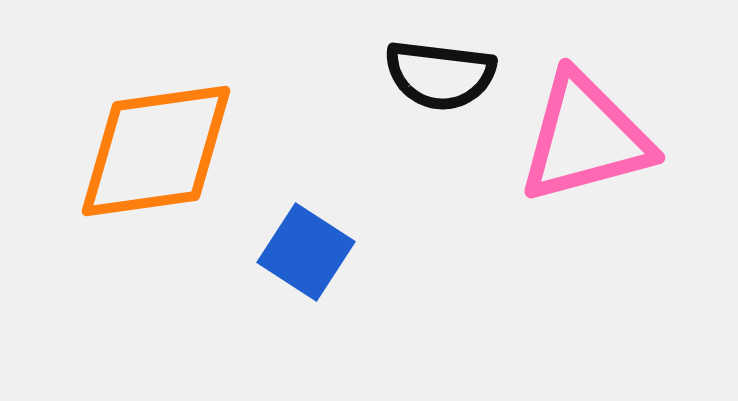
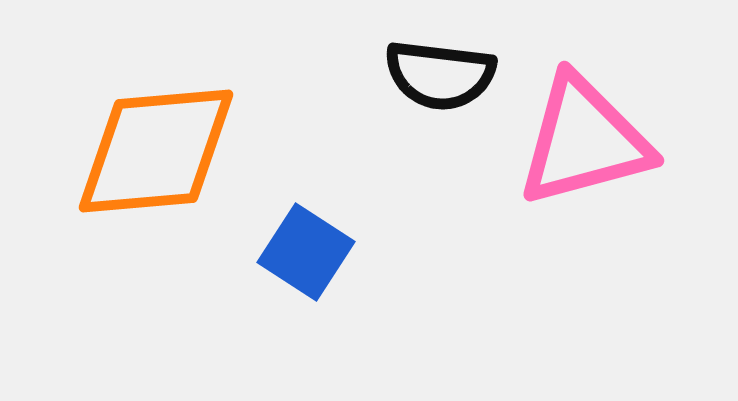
pink triangle: moved 1 px left, 3 px down
orange diamond: rotated 3 degrees clockwise
